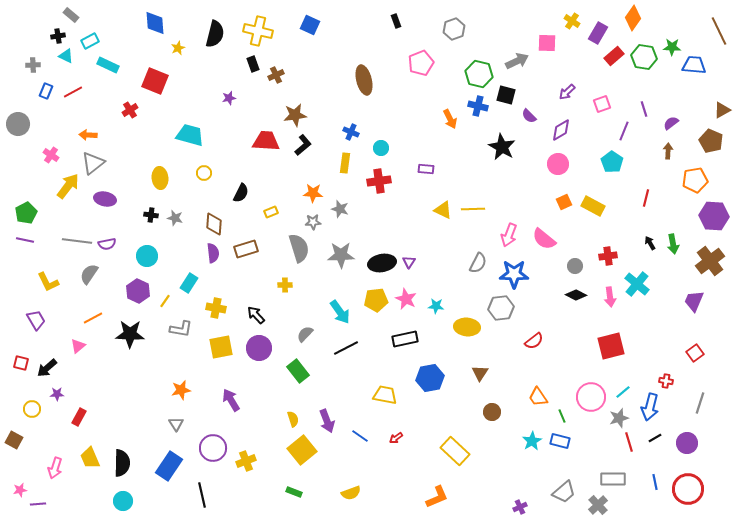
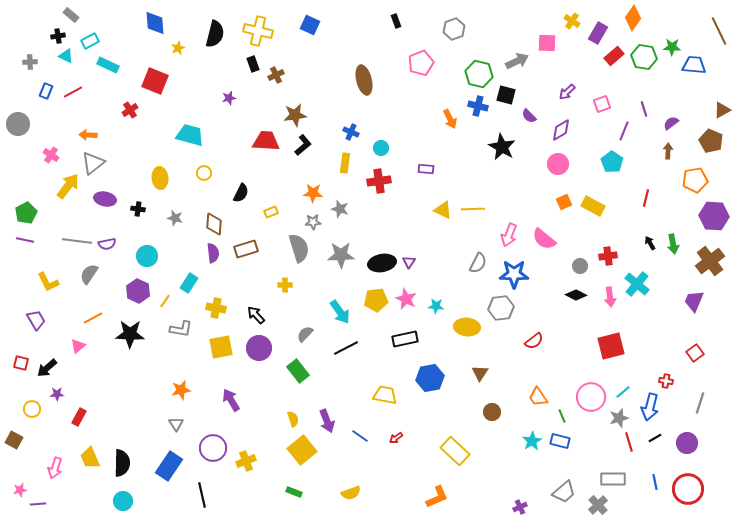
gray cross at (33, 65): moved 3 px left, 3 px up
black cross at (151, 215): moved 13 px left, 6 px up
gray circle at (575, 266): moved 5 px right
